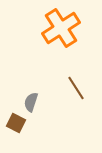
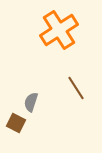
orange cross: moved 2 px left, 2 px down
